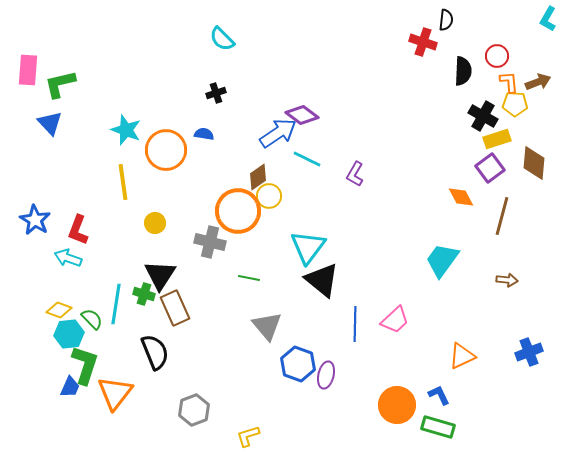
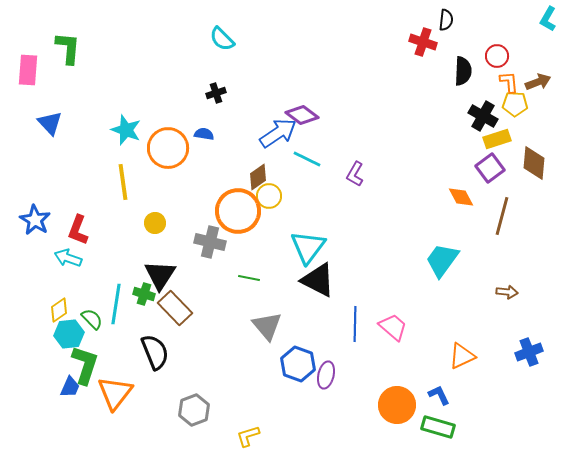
green L-shape at (60, 84): moved 8 px right, 36 px up; rotated 108 degrees clockwise
orange circle at (166, 150): moved 2 px right, 2 px up
black triangle at (322, 280): moved 4 px left; rotated 12 degrees counterclockwise
brown arrow at (507, 280): moved 12 px down
brown rectangle at (175, 308): rotated 20 degrees counterclockwise
yellow diamond at (59, 310): rotated 55 degrees counterclockwise
pink trapezoid at (395, 320): moved 2 px left, 7 px down; rotated 96 degrees counterclockwise
